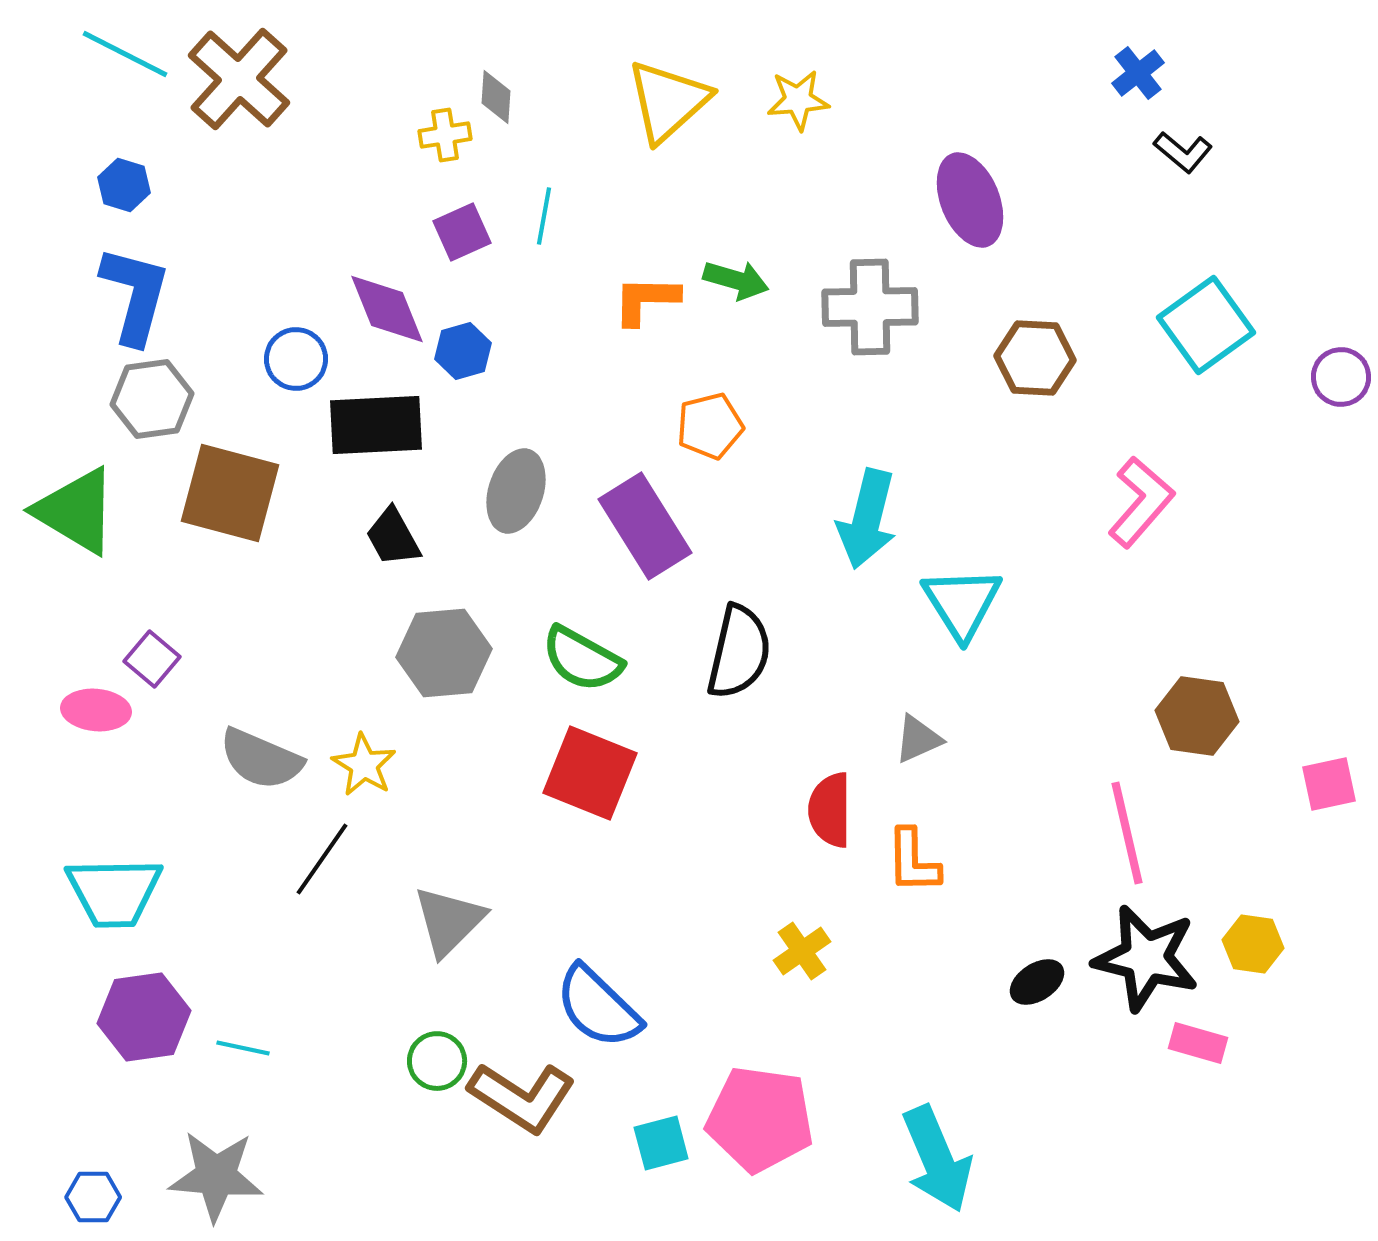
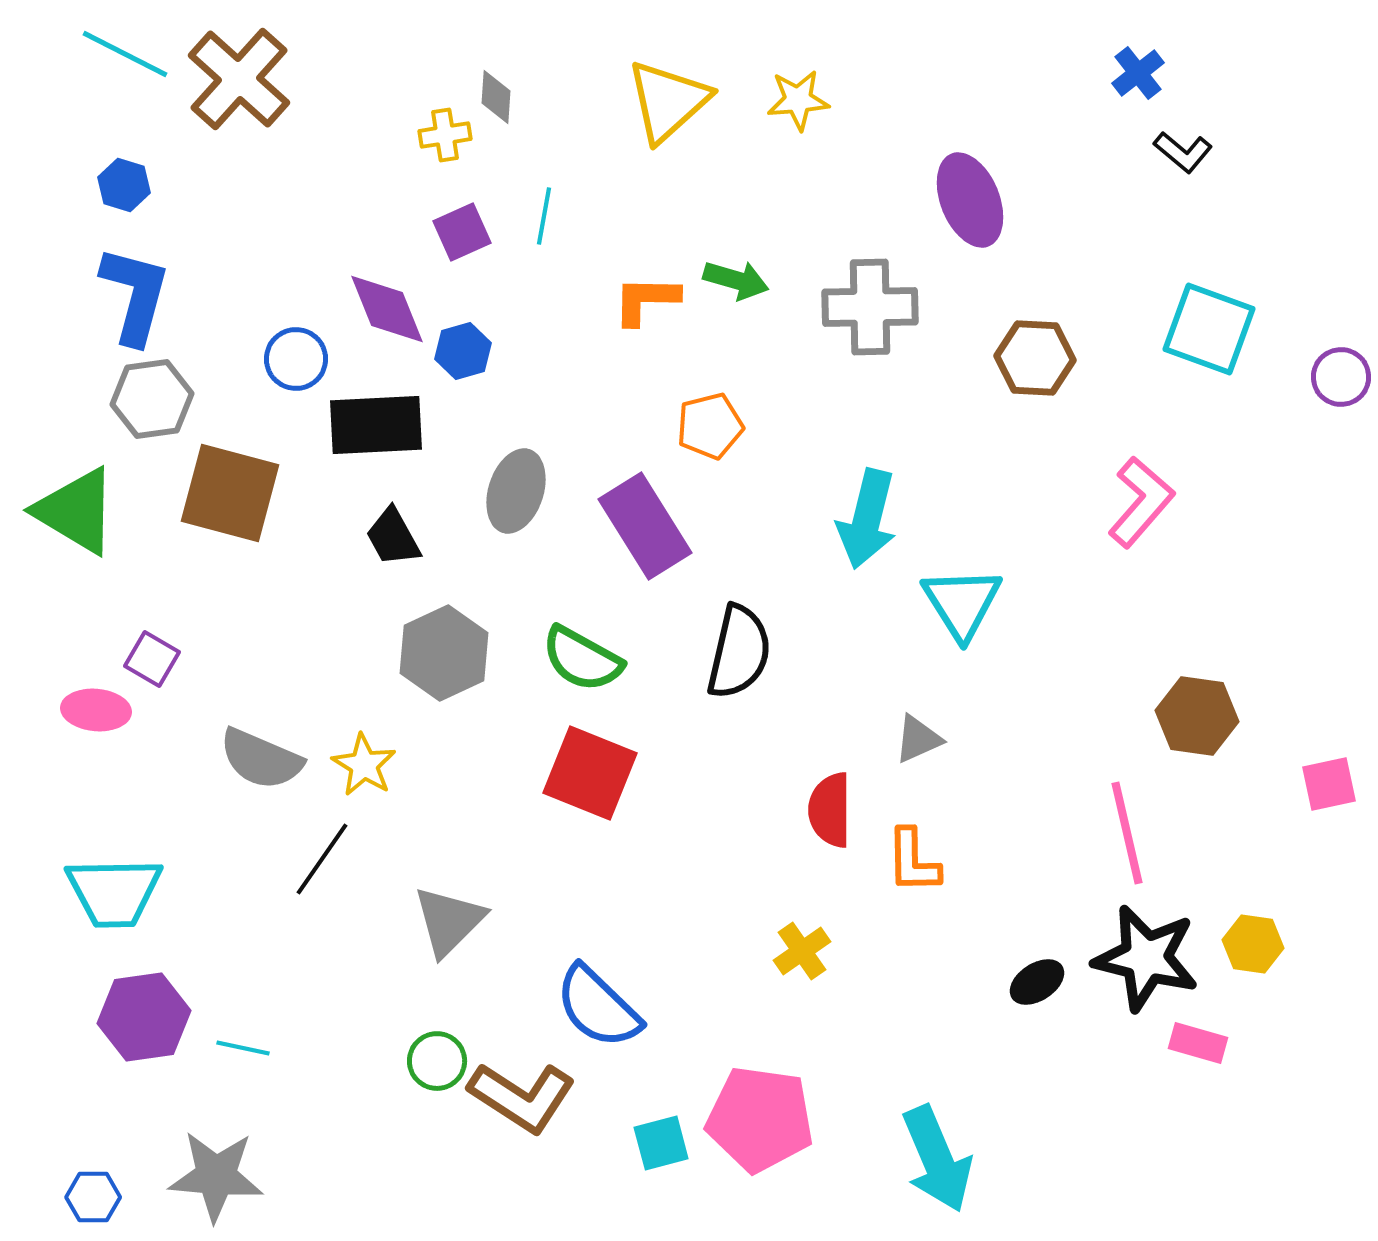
cyan square at (1206, 325): moved 3 px right, 4 px down; rotated 34 degrees counterclockwise
gray hexagon at (444, 653): rotated 20 degrees counterclockwise
purple square at (152, 659): rotated 10 degrees counterclockwise
